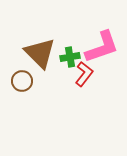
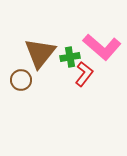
pink L-shape: rotated 60 degrees clockwise
brown triangle: rotated 24 degrees clockwise
brown circle: moved 1 px left, 1 px up
